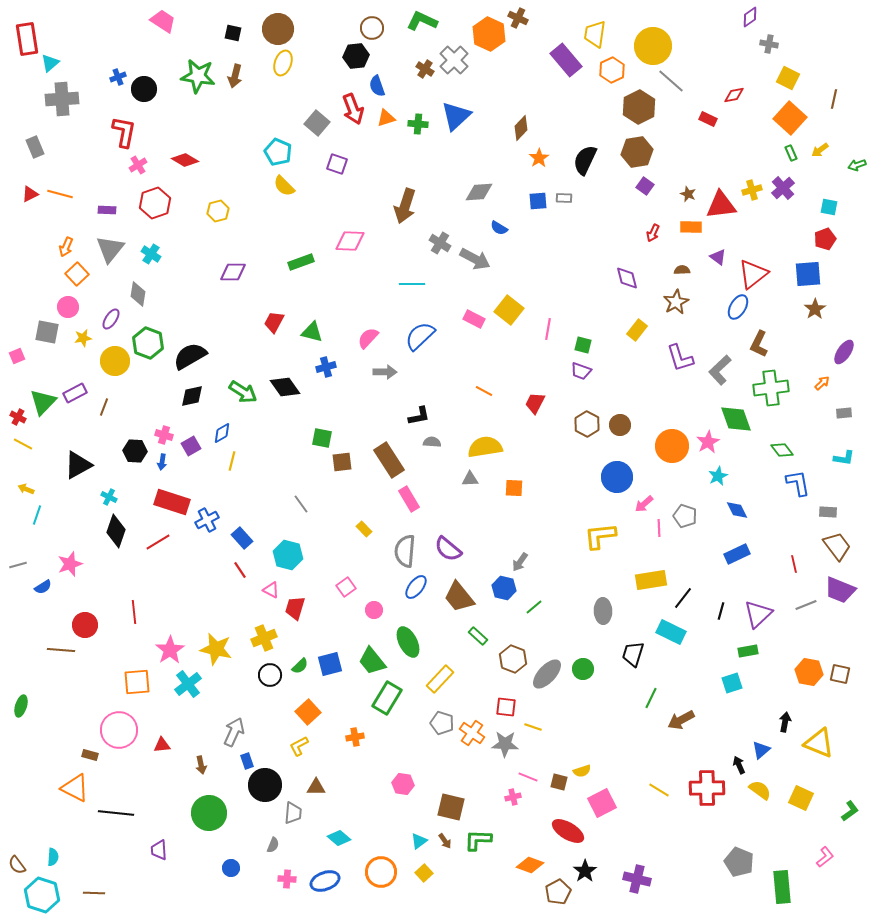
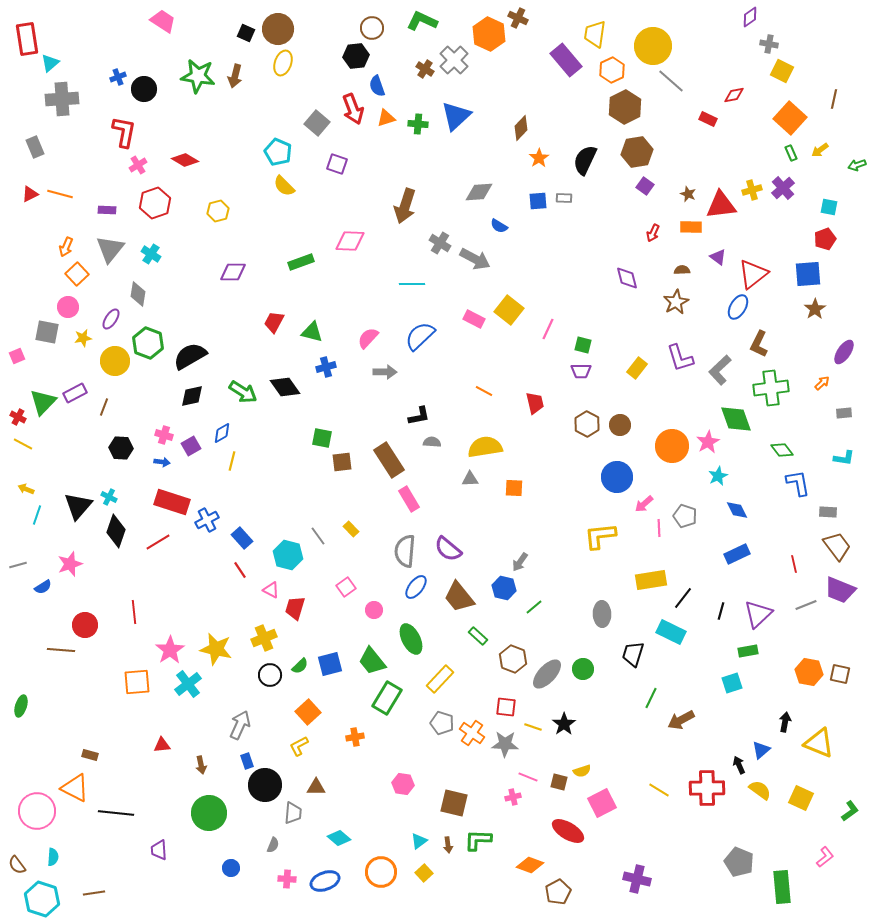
black square at (233, 33): moved 13 px right; rotated 12 degrees clockwise
yellow square at (788, 78): moved 6 px left, 7 px up
brown hexagon at (639, 107): moved 14 px left
blue semicircle at (499, 228): moved 2 px up
pink line at (548, 329): rotated 15 degrees clockwise
yellow rectangle at (637, 330): moved 38 px down
purple trapezoid at (581, 371): rotated 20 degrees counterclockwise
red trapezoid at (535, 403): rotated 140 degrees clockwise
black hexagon at (135, 451): moved 14 px left, 3 px up
blue arrow at (162, 462): rotated 91 degrees counterclockwise
black triangle at (78, 465): moved 41 px down; rotated 20 degrees counterclockwise
gray line at (301, 504): moved 17 px right, 32 px down
yellow rectangle at (364, 529): moved 13 px left
gray ellipse at (603, 611): moved 1 px left, 3 px down
green ellipse at (408, 642): moved 3 px right, 3 px up
pink circle at (119, 730): moved 82 px left, 81 px down
gray arrow at (234, 732): moved 6 px right, 7 px up
brown square at (451, 807): moved 3 px right, 4 px up
brown arrow at (445, 841): moved 3 px right, 4 px down; rotated 28 degrees clockwise
black star at (585, 871): moved 21 px left, 147 px up
brown line at (94, 893): rotated 10 degrees counterclockwise
cyan hexagon at (42, 895): moved 4 px down
